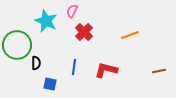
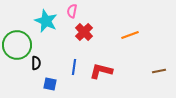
pink semicircle: rotated 16 degrees counterclockwise
red L-shape: moved 5 px left, 1 px down
